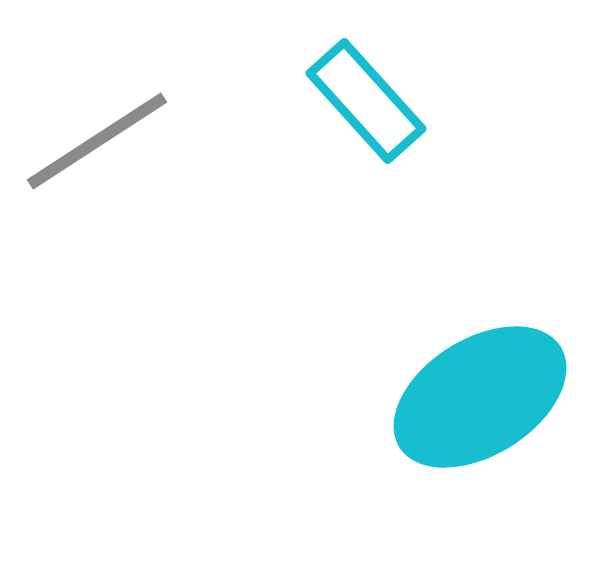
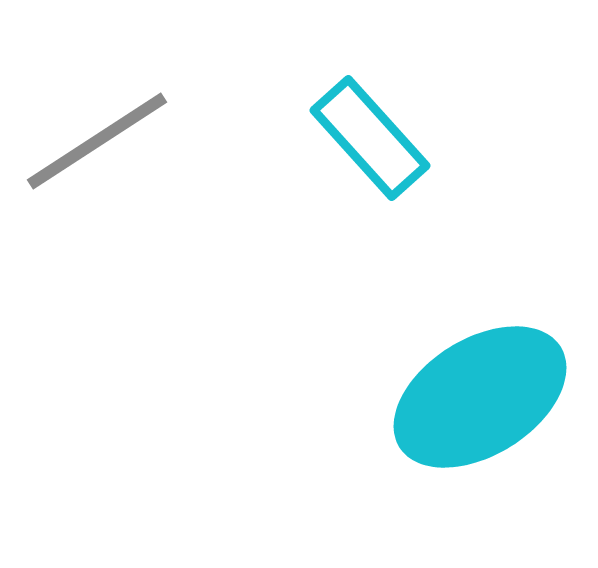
cyan rectangle: moved 4 px right, 37 px down
